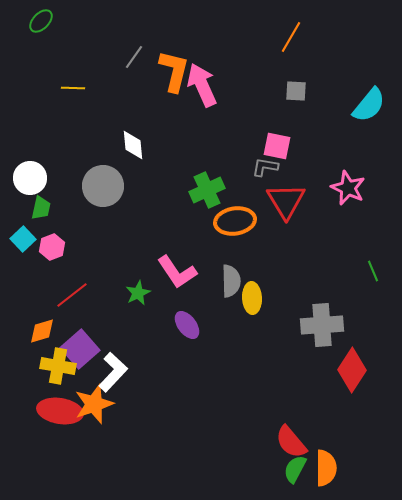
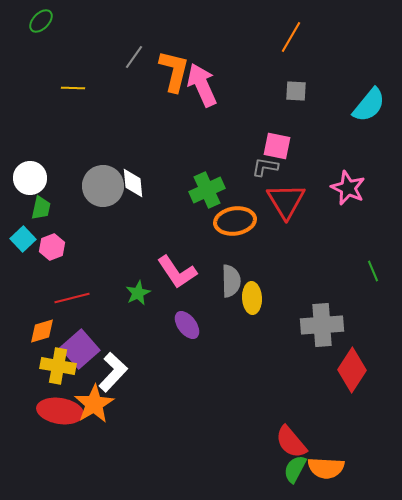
white diamond: moved 38 px down
red line: moved 3 px down; rotated 24 degrees clockwise
orange star: rotated 12 degrees counterclockwise
orange semicircle: rotated 93 degrees clockwise
